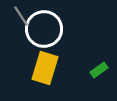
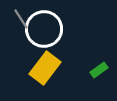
gray line: moved 3 px down
yellow rectangle: rotated 20 degrees clockwise
